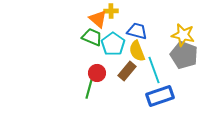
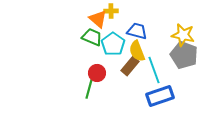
brown rectangle: moved 3 px right, 5 px up
